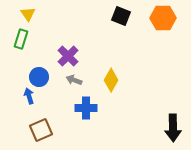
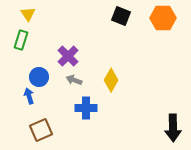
green rectangle: moved 1 px down
